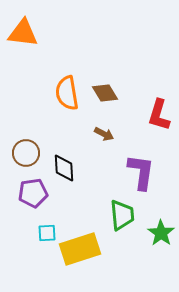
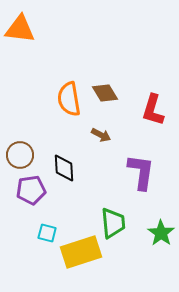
orange triangle: moved 3 px left, 4 px up
orange semicircle: moved 2 px right, 6 px down
red L-shape: moved 6 px left, 5 px up
brown arrow: moved 3 px left, 1 px down
brown circle: moved 6 px left, 2 px down
purple pentagon: moved 2 px left, 3 px up
green trapezoid: moved 9 px left, 8 px down
cyan square: rotated 18 degrees clockwise
yellow rectangle: moved 1 px right, 3 px down
